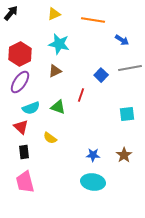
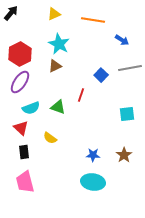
cyan star: rotated 15 degrees clockwise
brown triangle: moved 5 px up
red triangle: moved 1 px down
